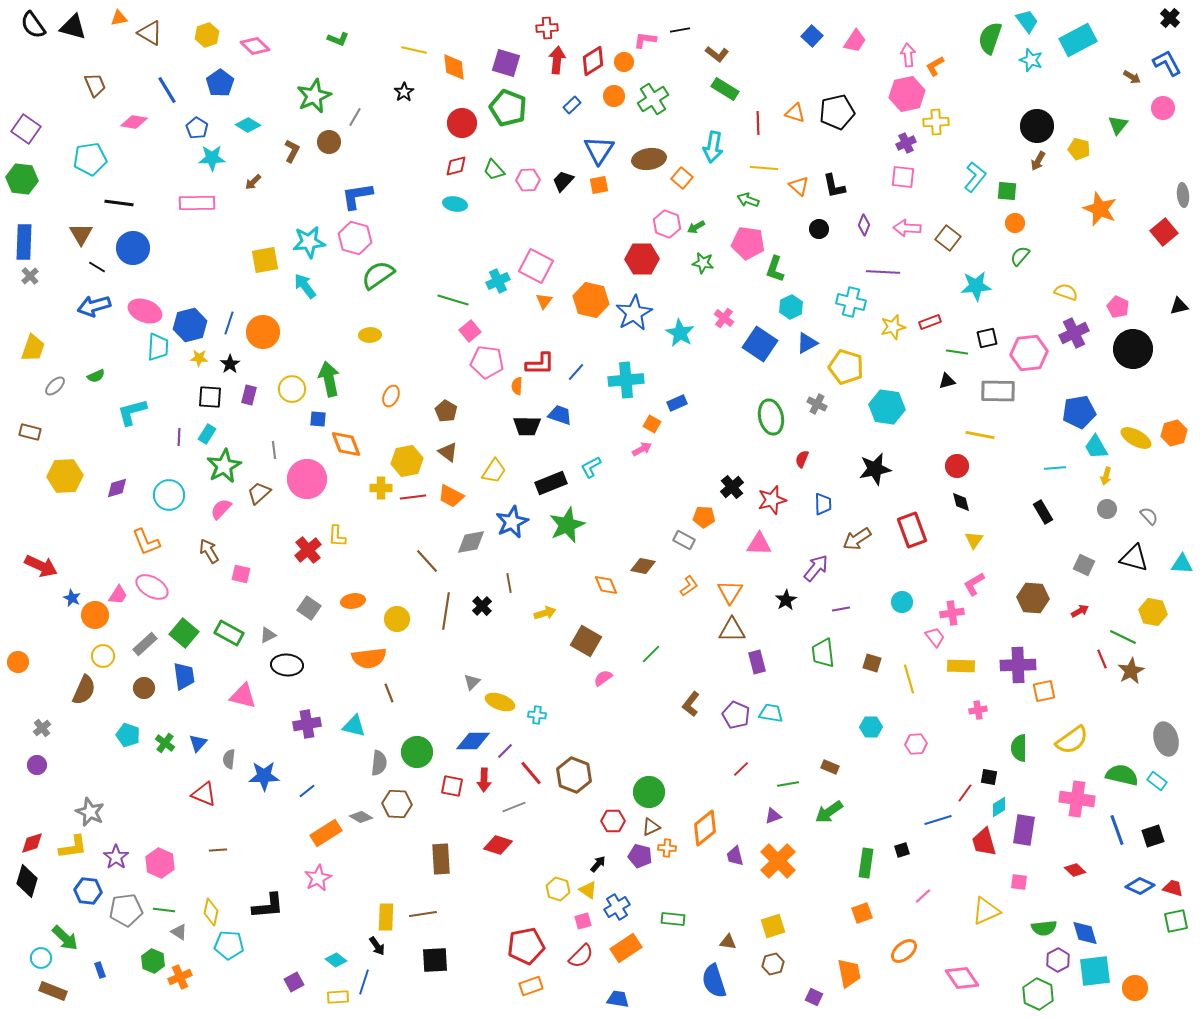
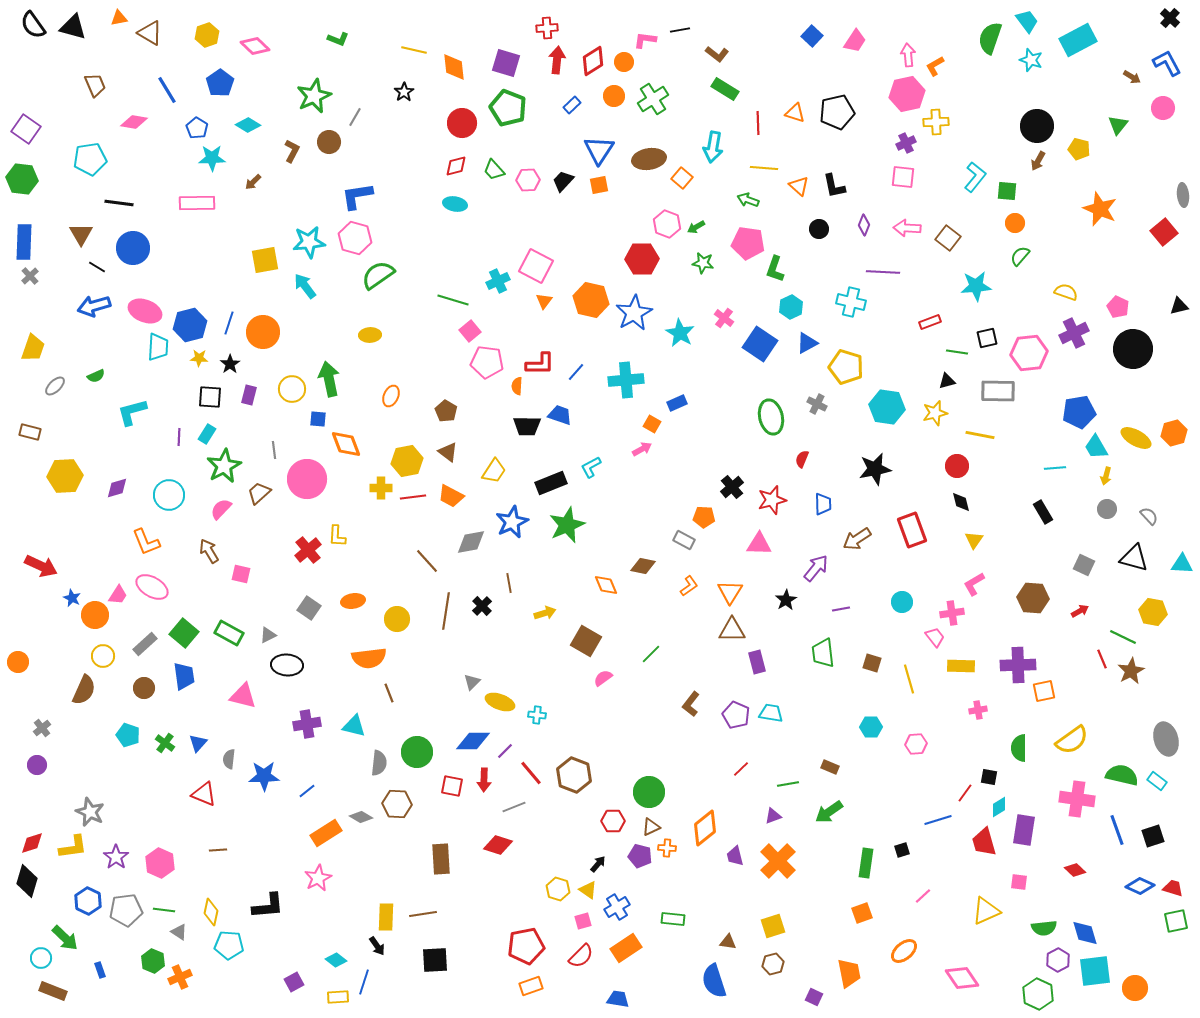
yellow star at (893, 327): moved 42 px right, 86 px down
blue hexagon at (88, 891): moved 10 px down; rotated 20 degrees clockwise
